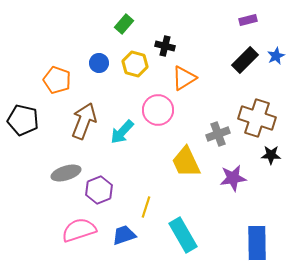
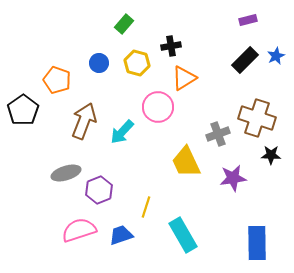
black cross: moved 6 px right; rotated 24 degrees counterclockwise
yellow hexagon: moved 2 px right, 1 px up
pink circle: moved 3 px up
black pentagon: moved 10 px up; rotated 24 degrees clockwise
blue trapezoid: moved 3 px left
